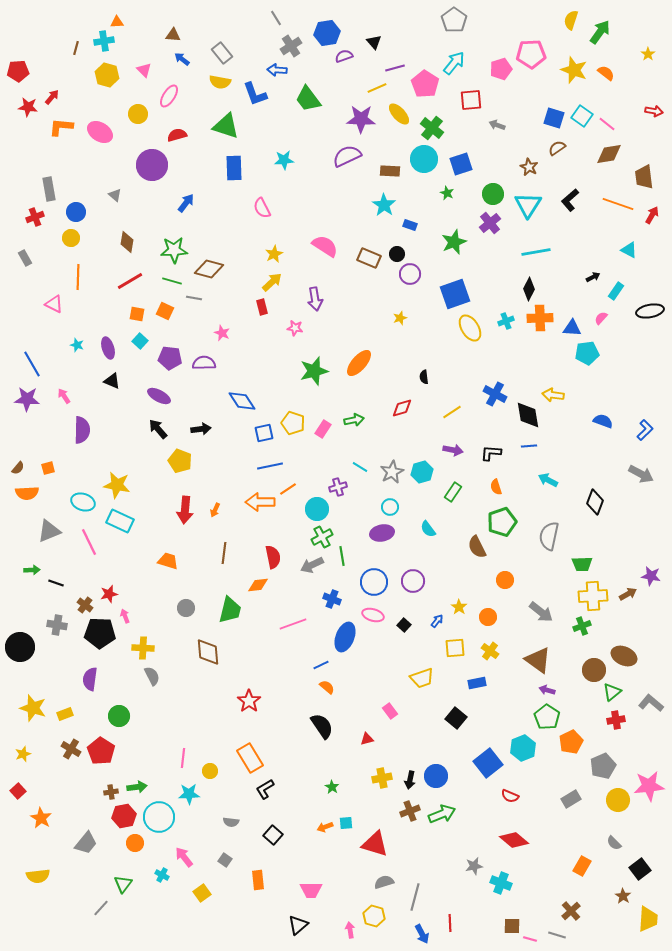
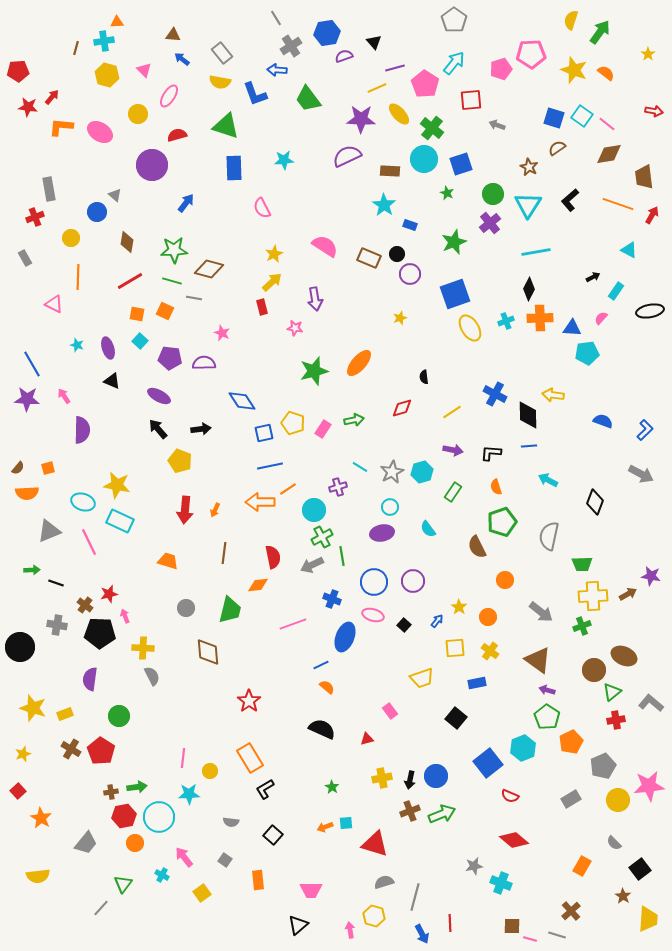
blue circle at (76, 212): moved 21 px right
black diamond at (528, 415): rotated 8 degrees clockwise
cyan circle at (317, 509): moved 3 px left, 1 px down
black semicircle at (322, 726): moved 3 px down; rotated 32 degrees counterclockwise
